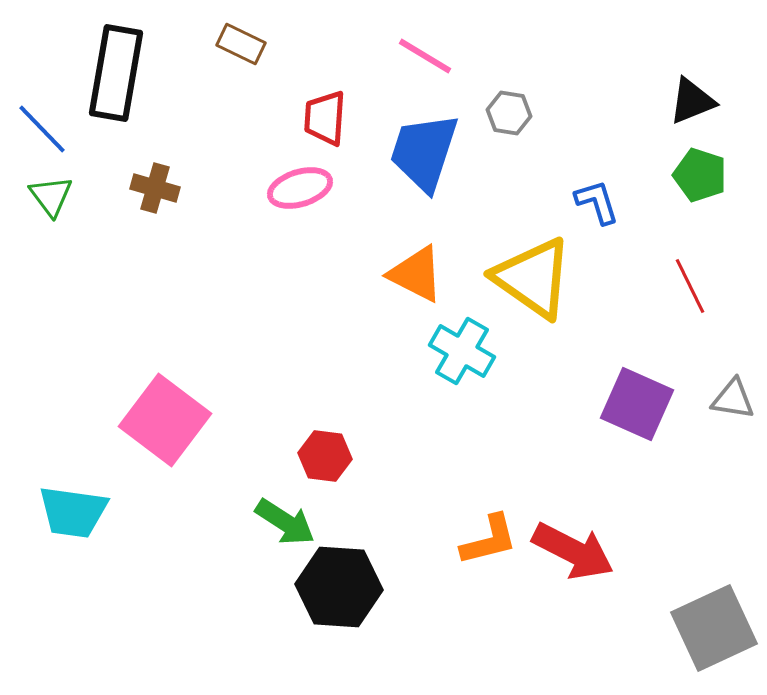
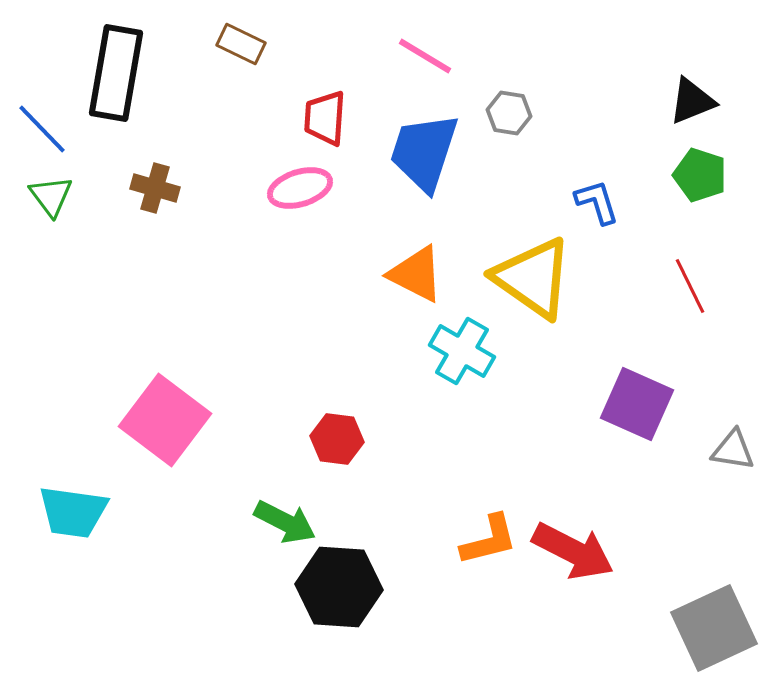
gray triangle: moved 51 px down
red hexagon: moved 12 px right, 17 px up
green arrow: rotated 6 degrees counterclockwise
